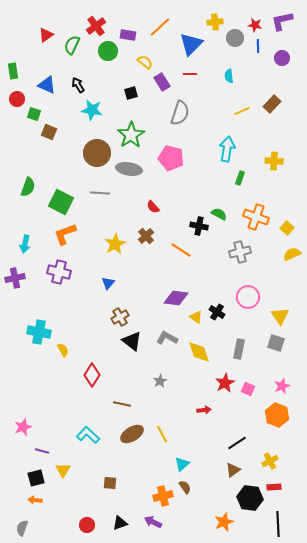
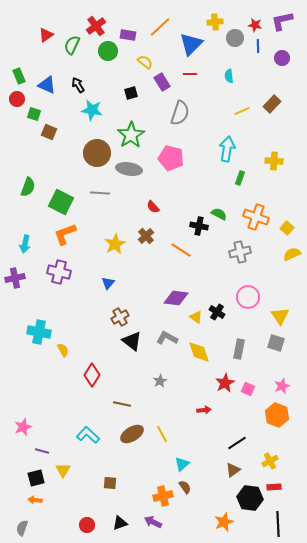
green rectangle at (13, 71): moved 6 px right, 5 px down; rotated 14 degrees counterclockwise
